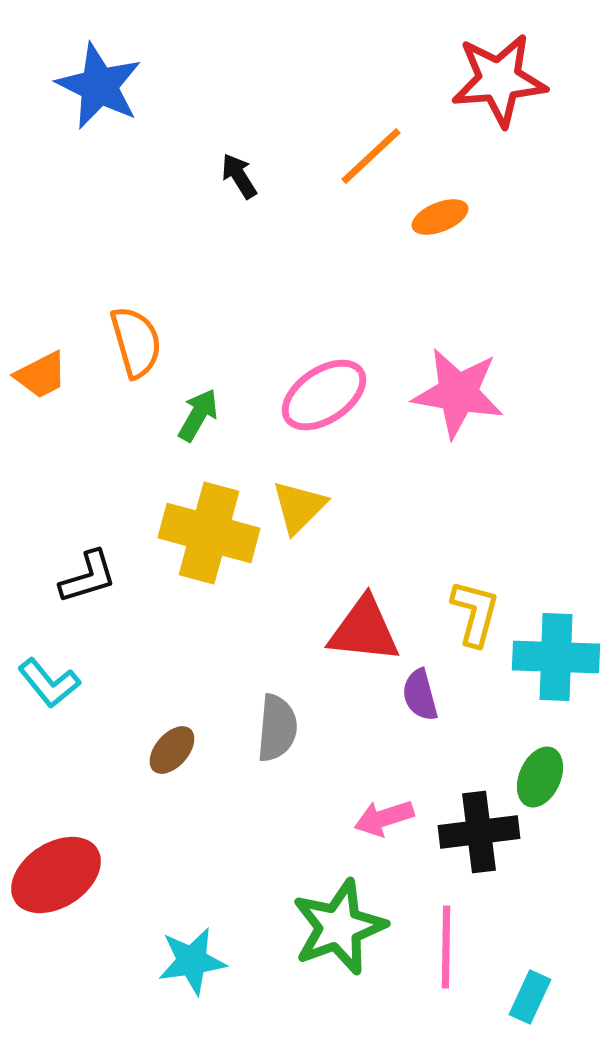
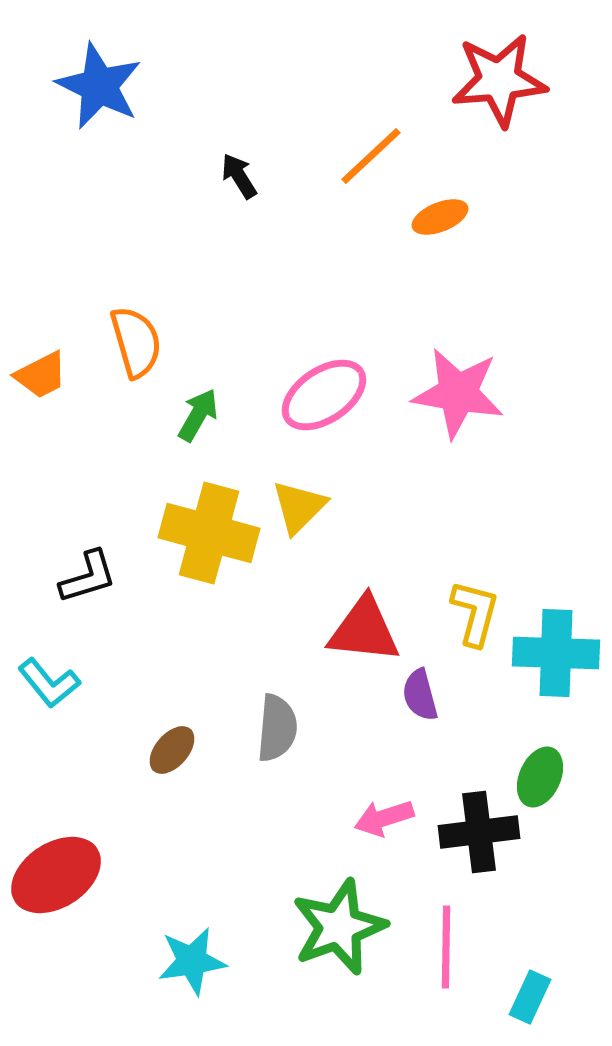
cyan cross: moved 4 px up
